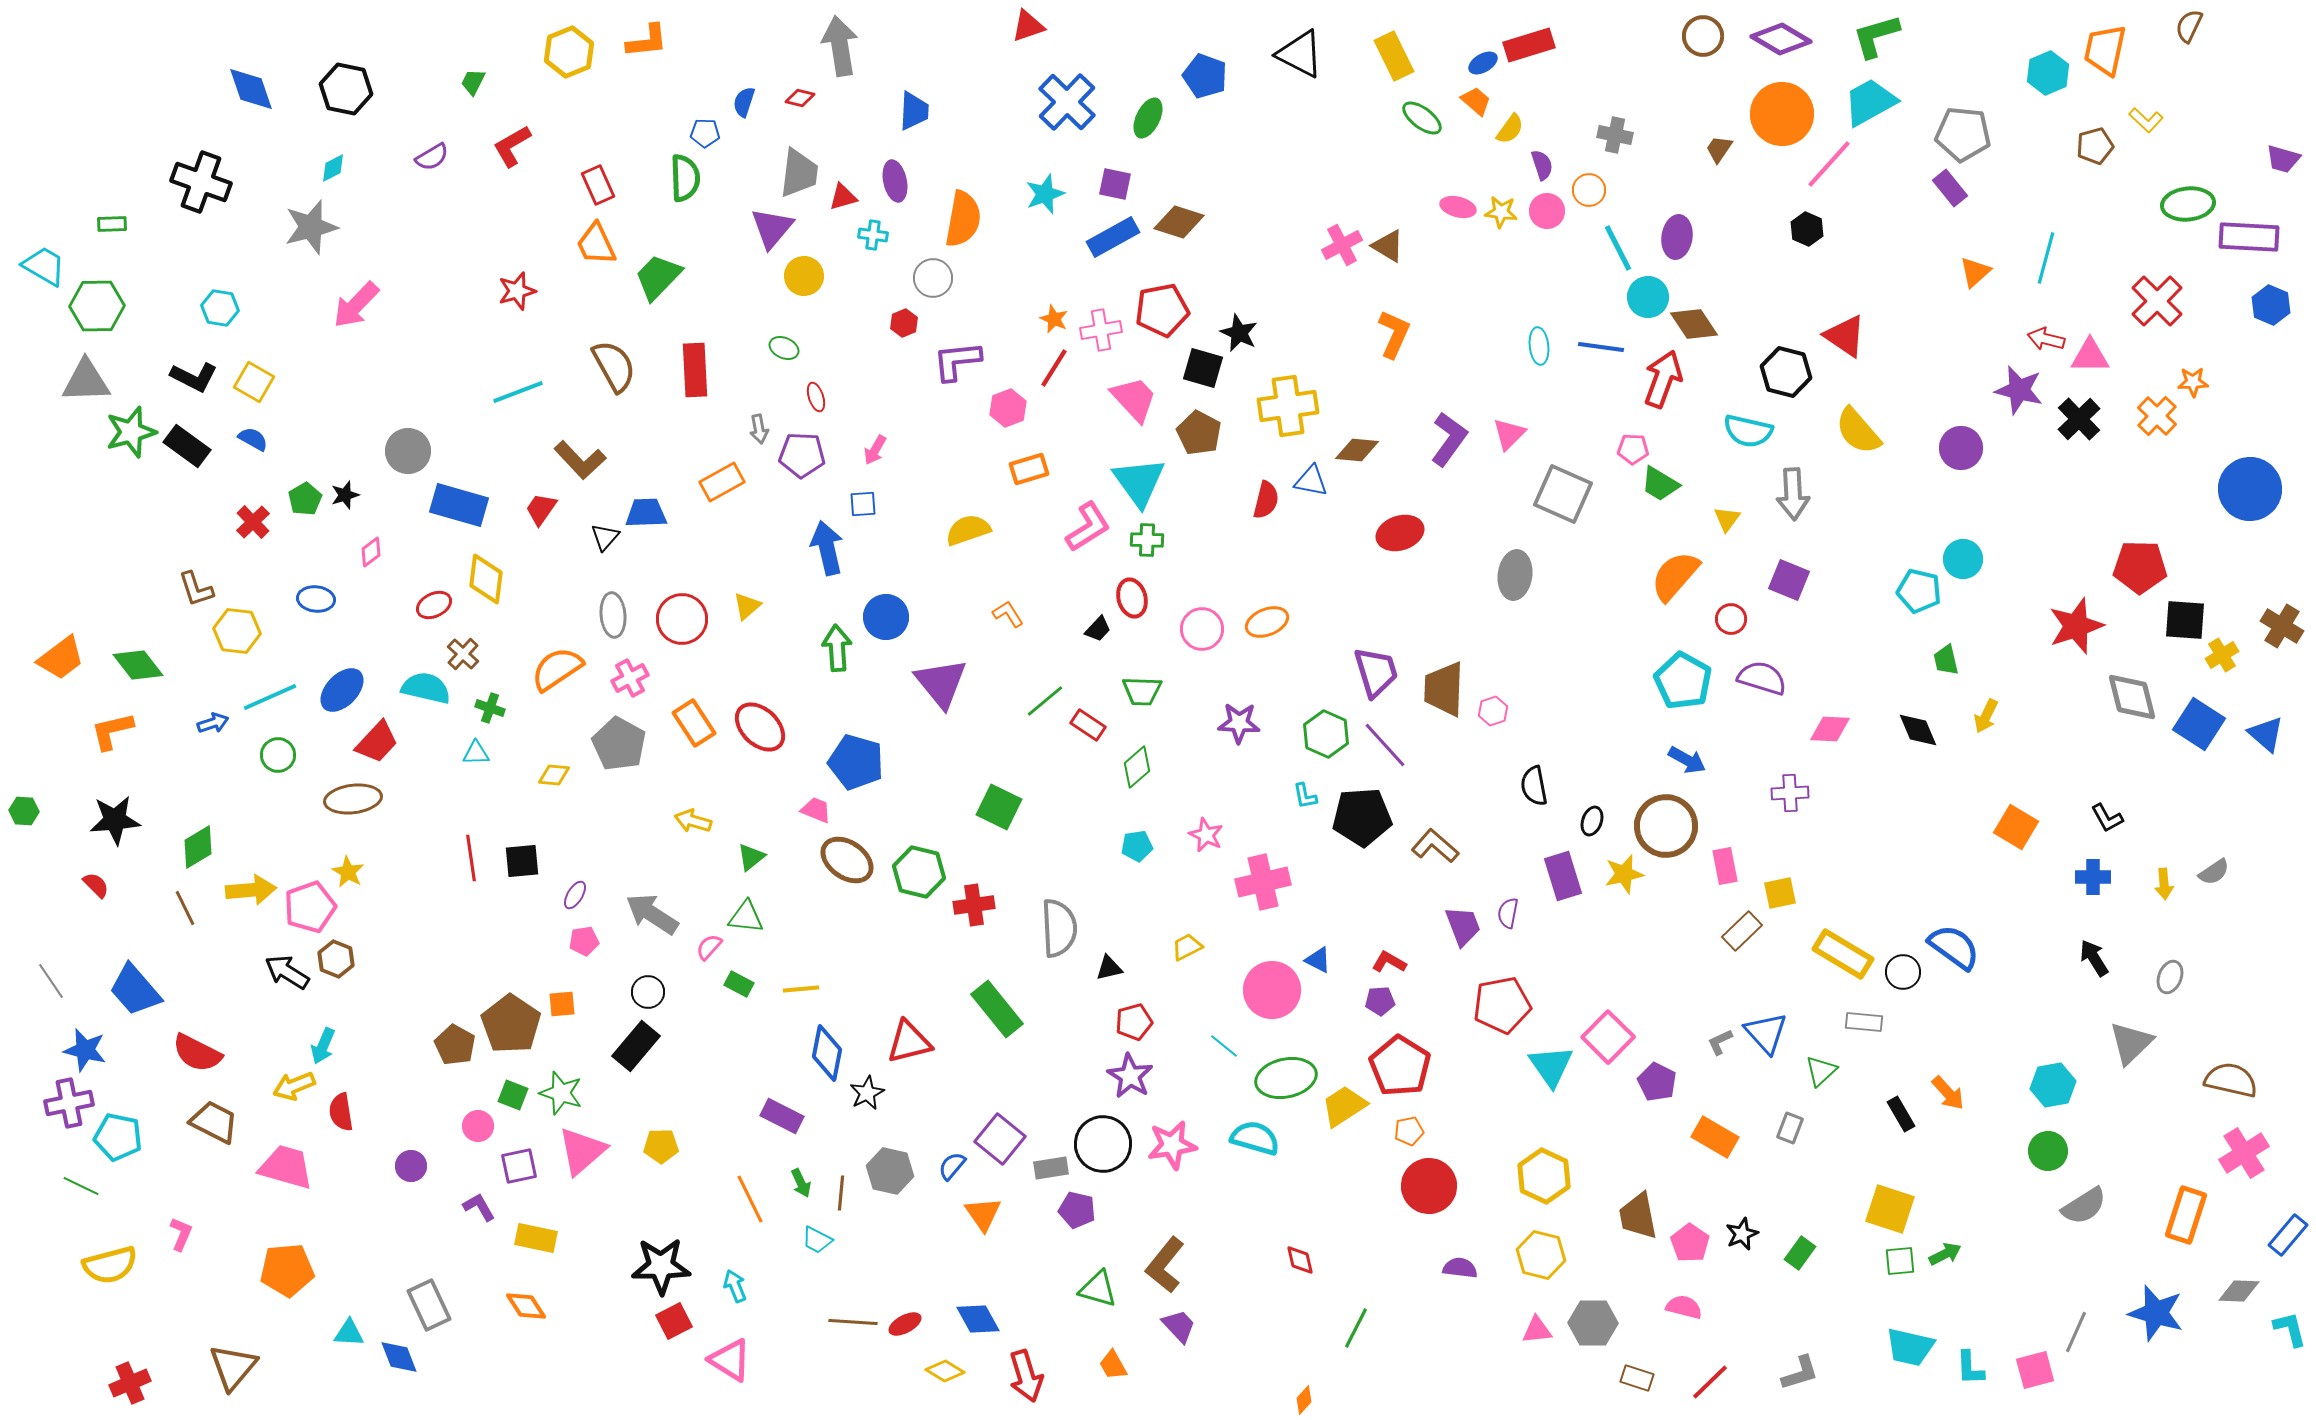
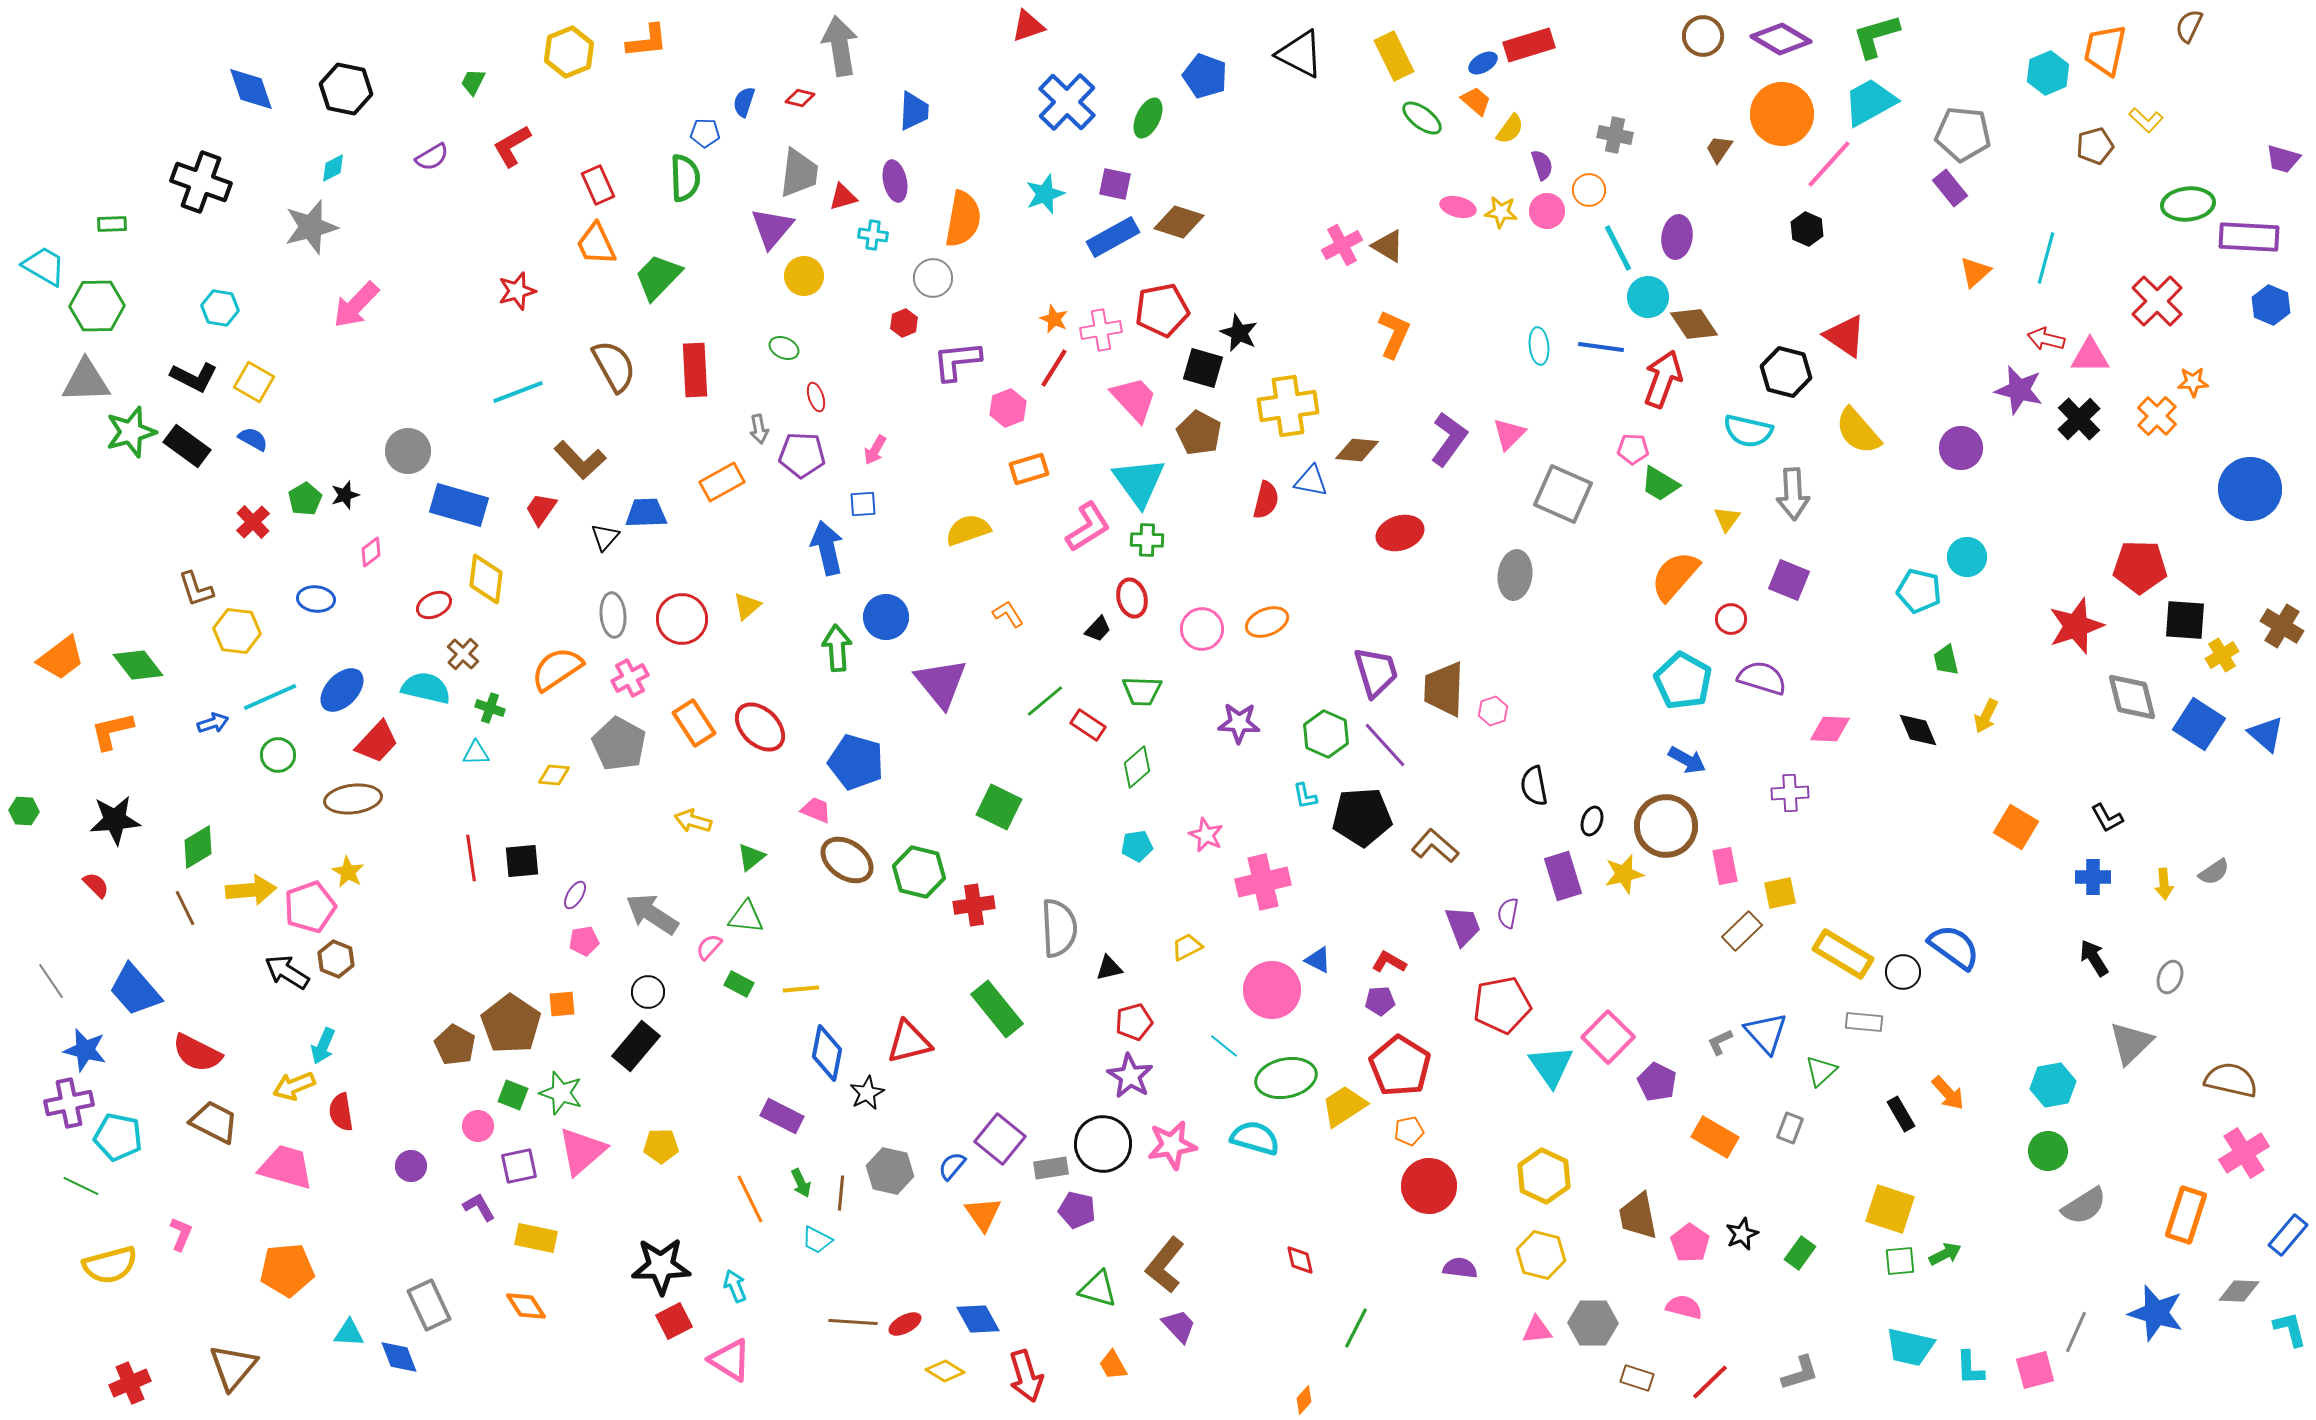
cyan circle at (1963, 559): moved 4 px right, 2 px up
